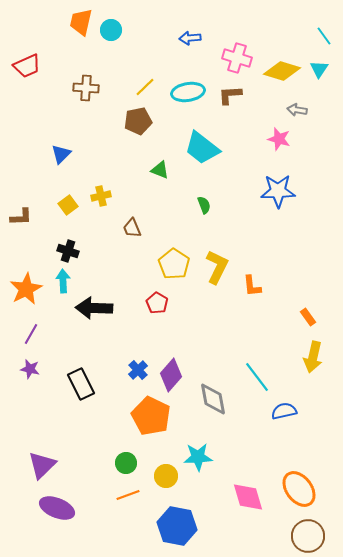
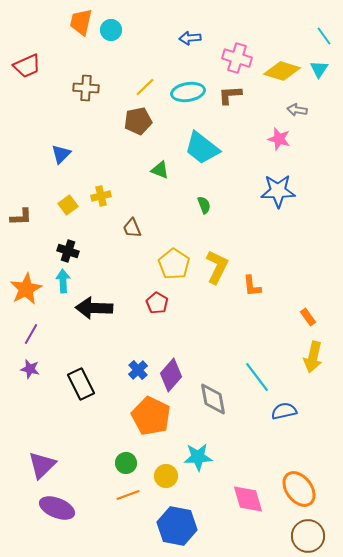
pink diamond at (248, 497): moved 2 px down
